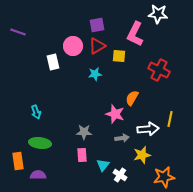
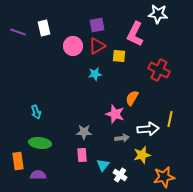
white rectangle: moved 9 px left, 34 px up
